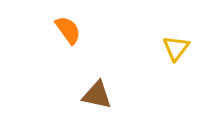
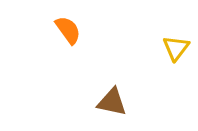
brown triangle: moved 15 px right, 7 px down
